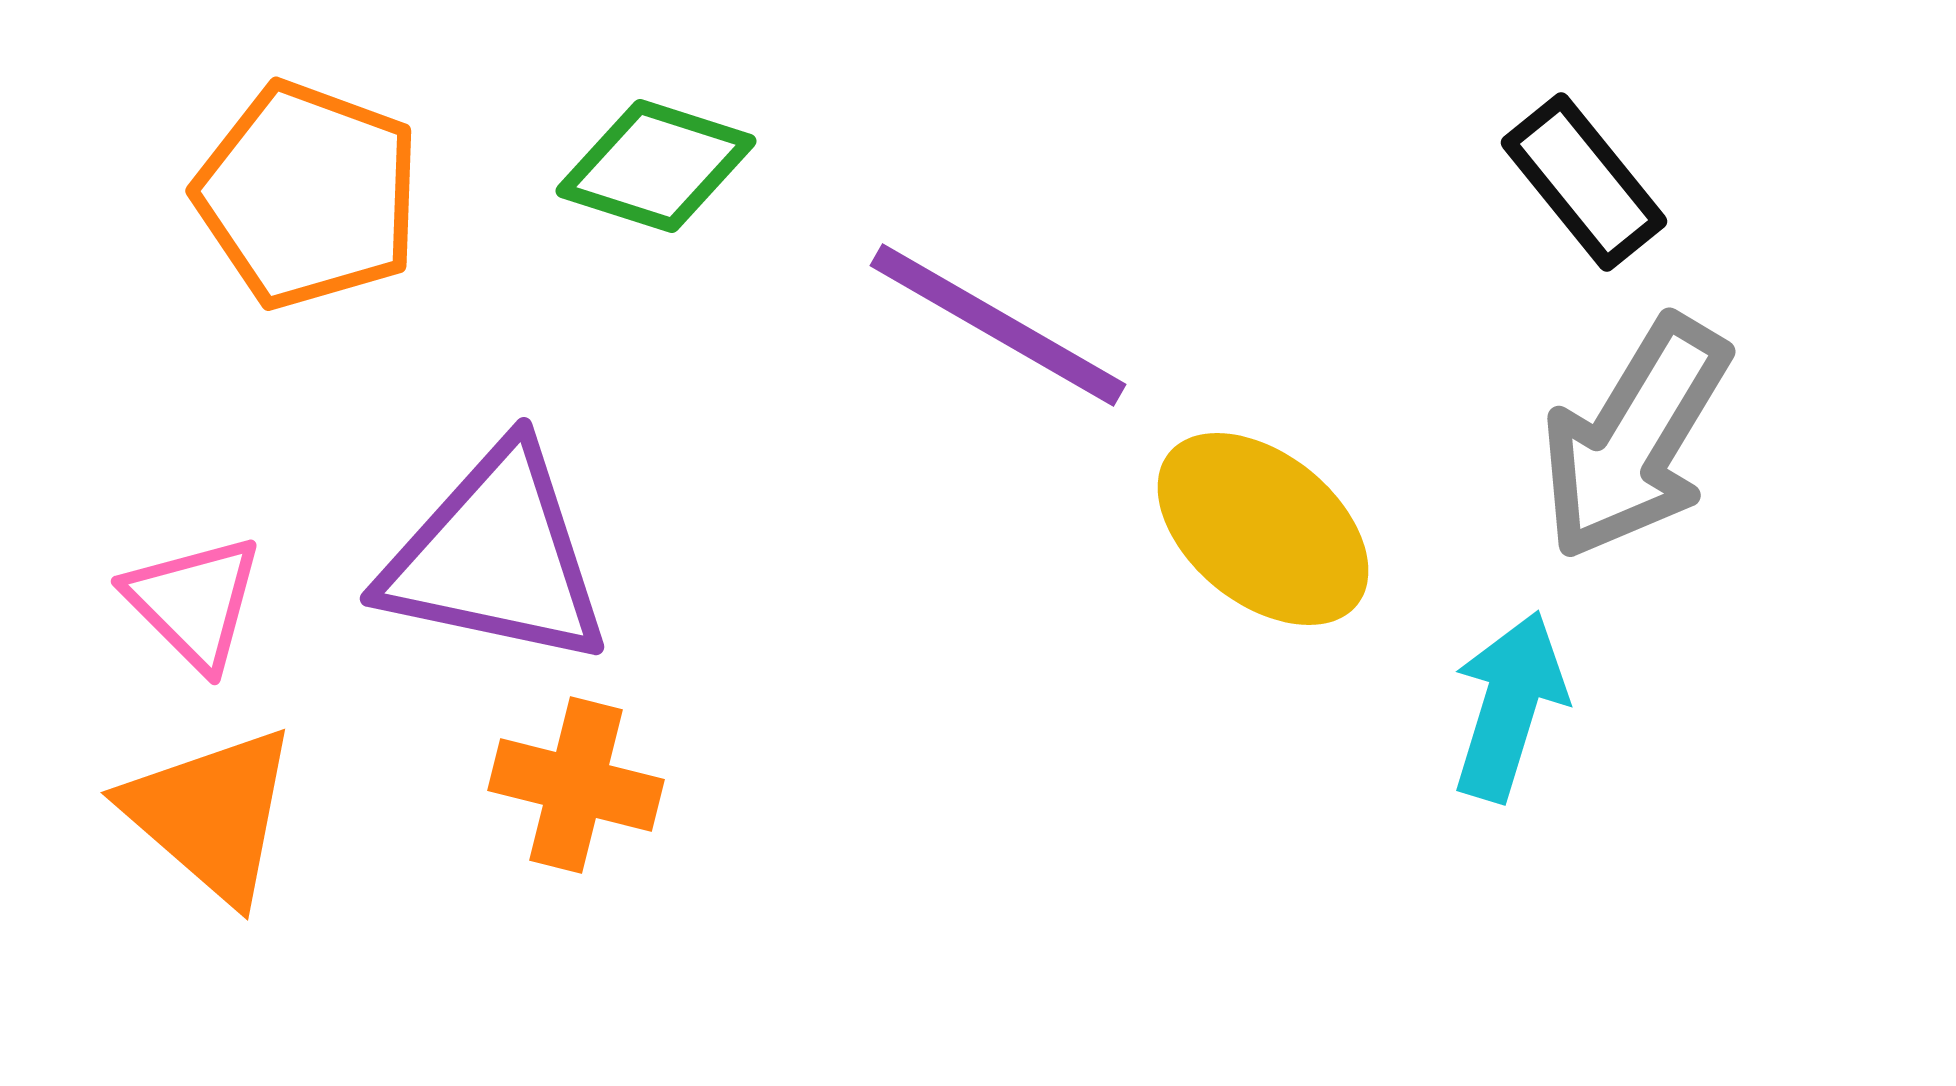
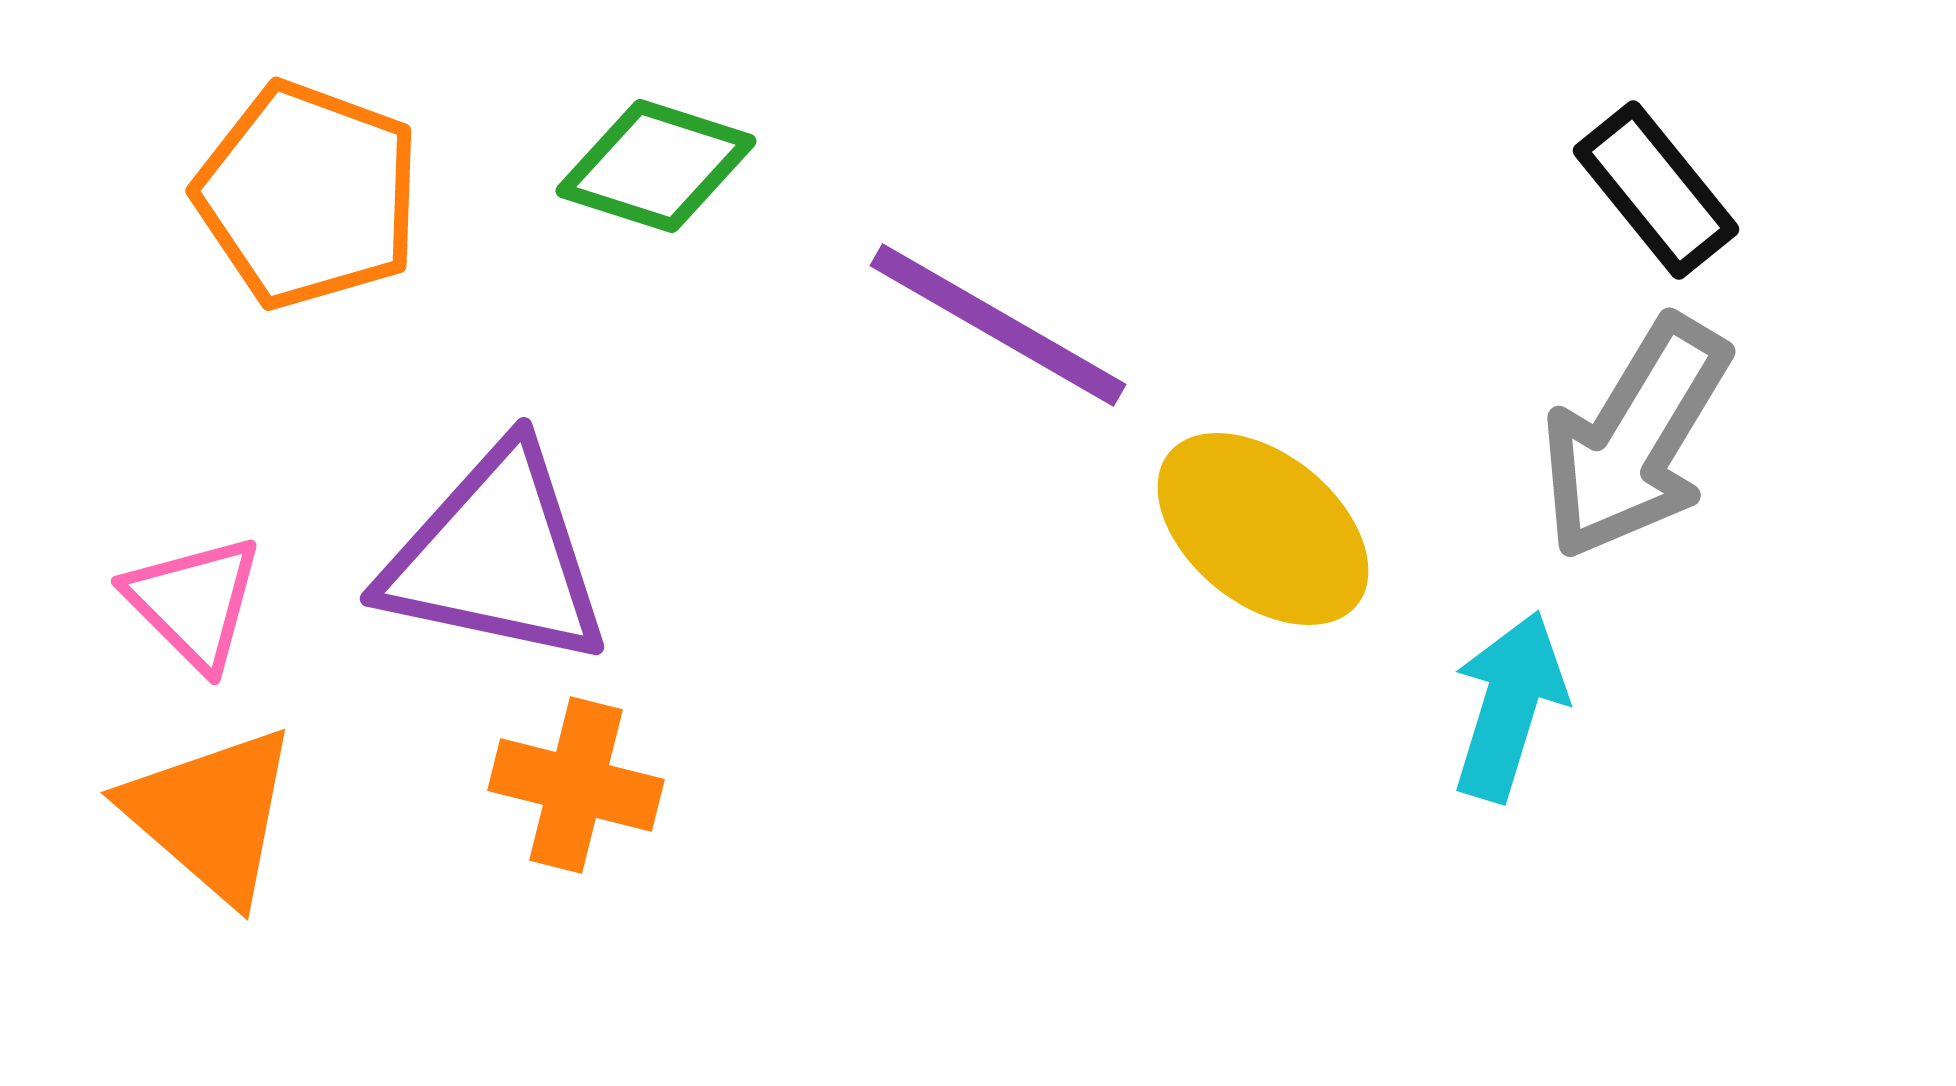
black rectangle: moved 72 px right, 8 px down
